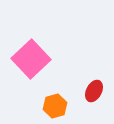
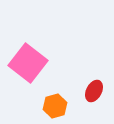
pink square: moved 3 px left, 4 px down; rotated 9 degrees counterclockwise
